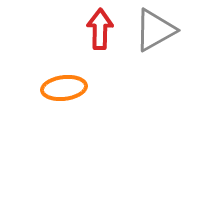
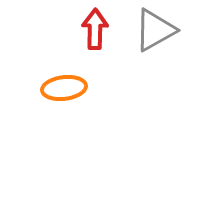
red arrow: moved 5 px left
